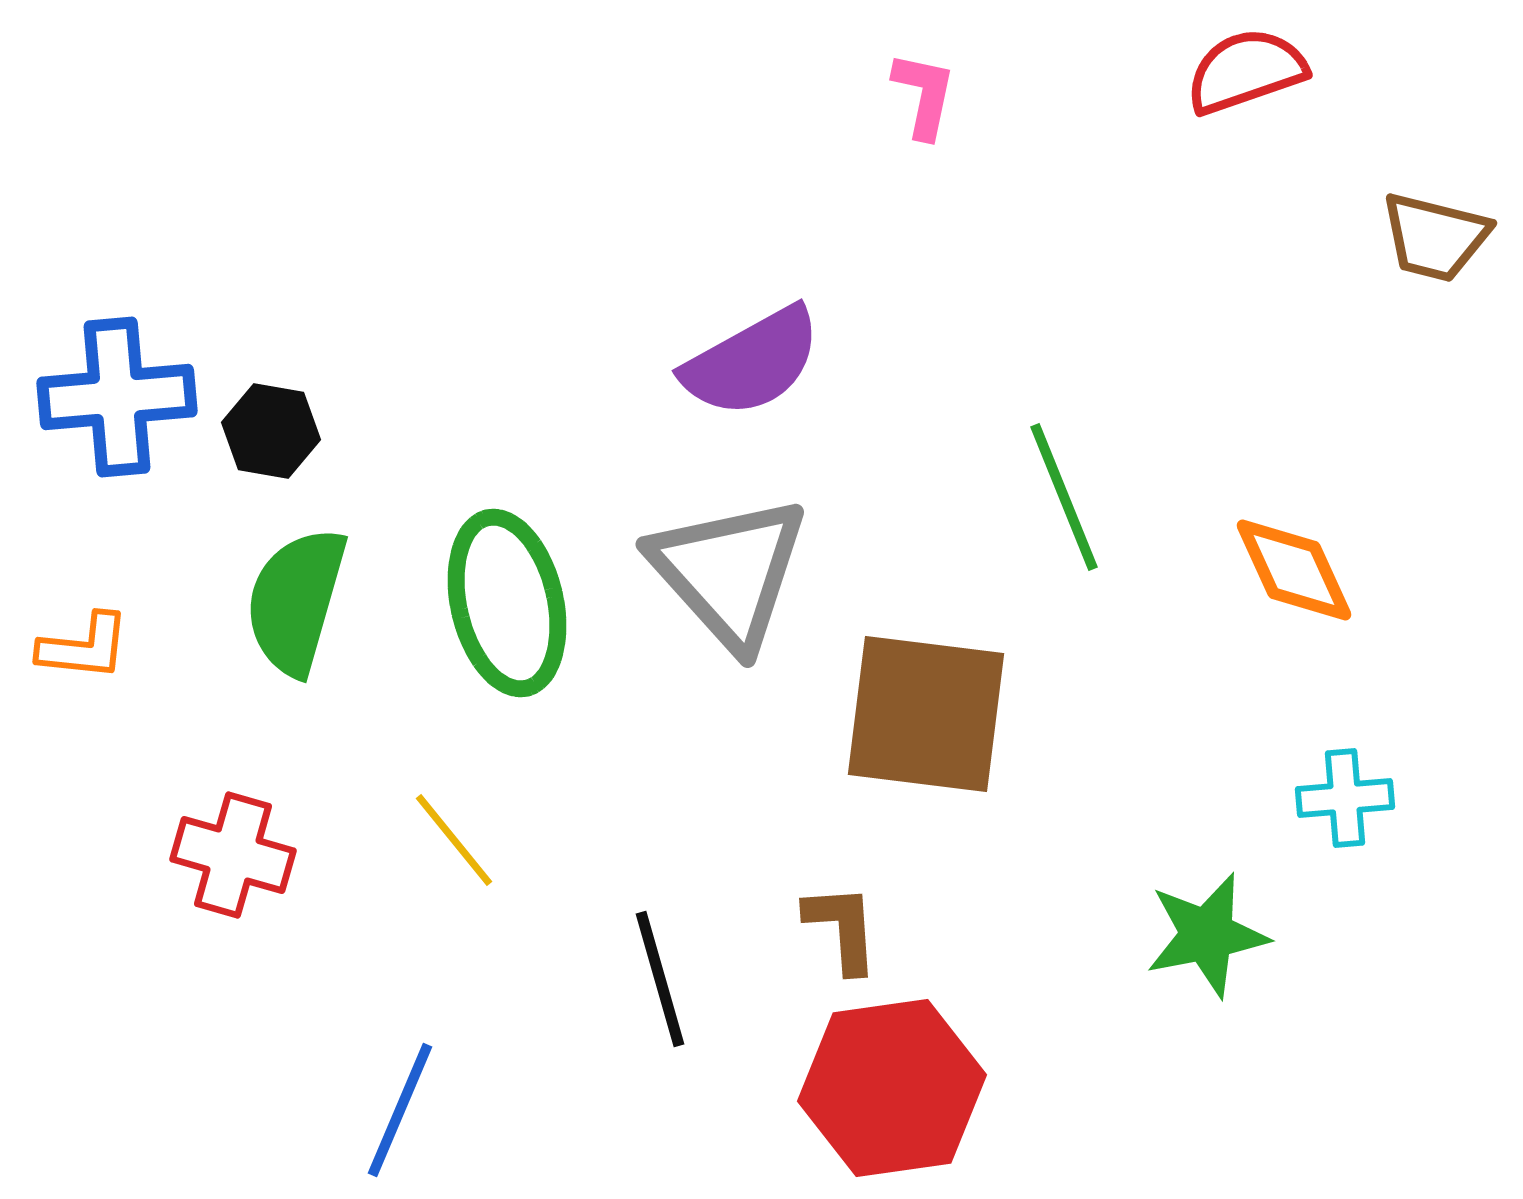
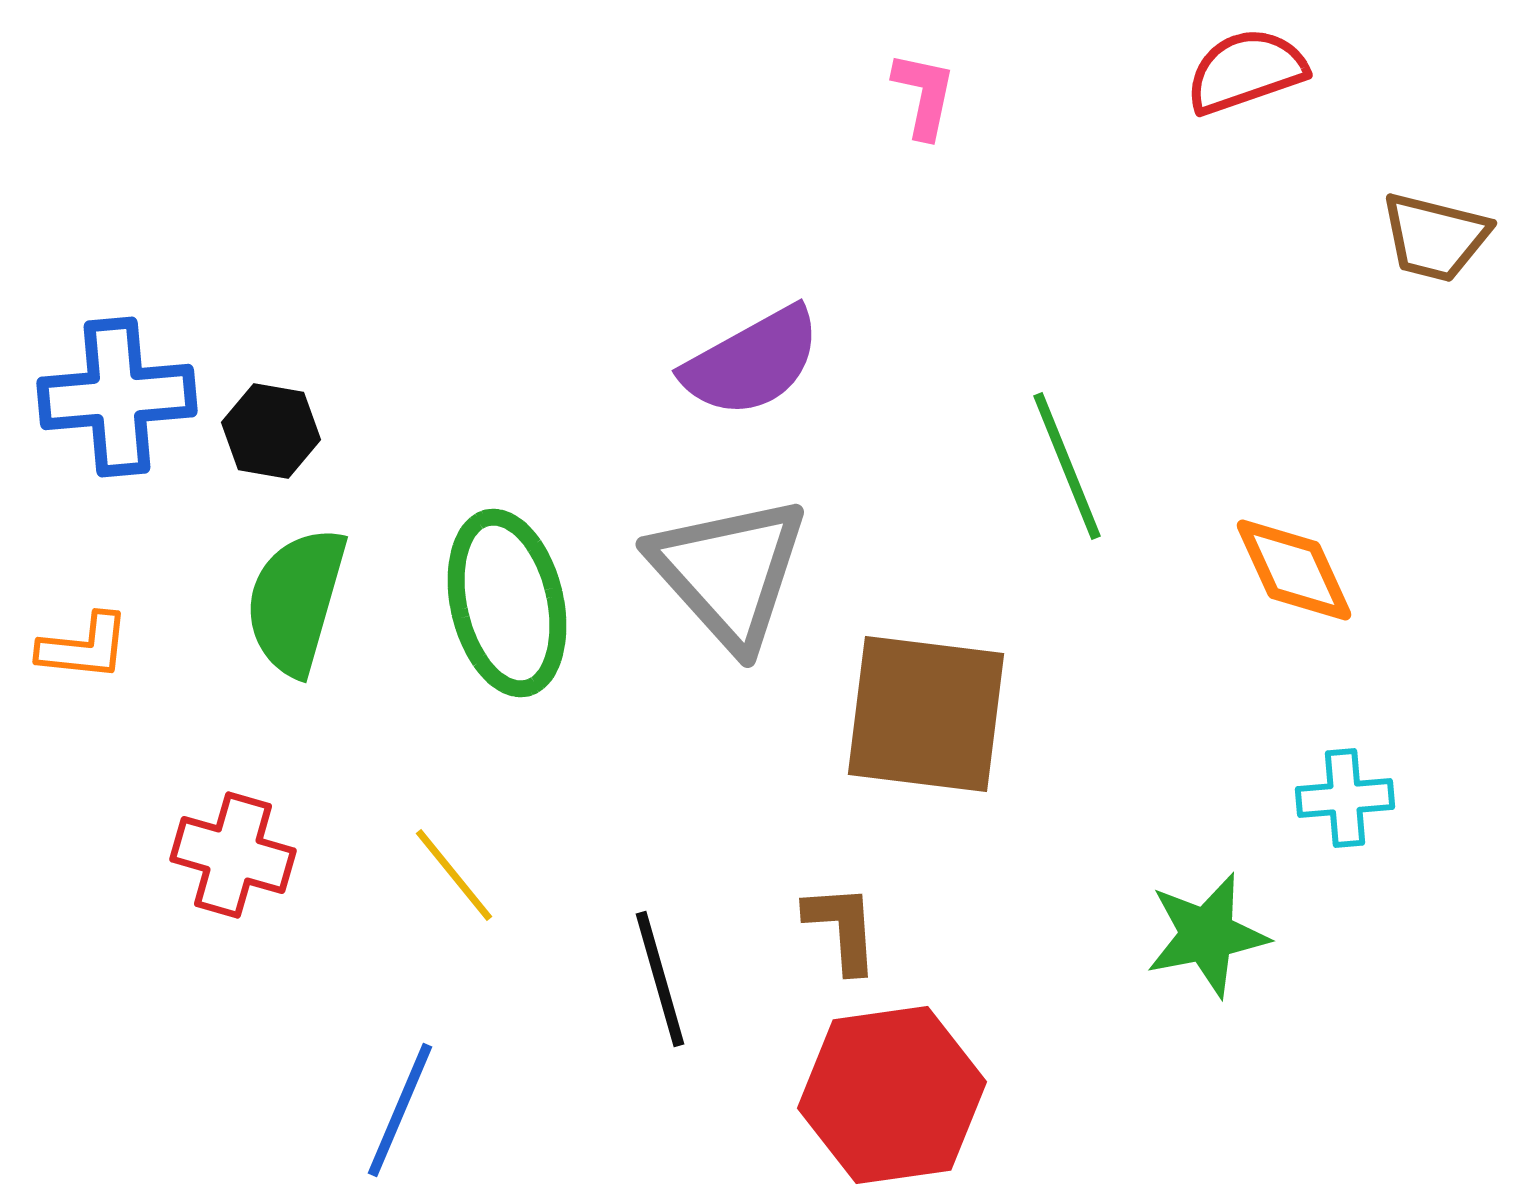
green line: moved 3 px right, 31 px up
yellow line: moved 35 px down
red hexagon: moved 7 px down
